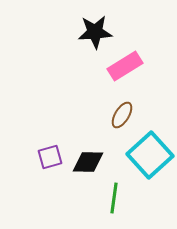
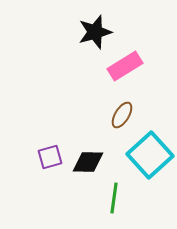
black star: rotated 12 degrees counterclockwise
